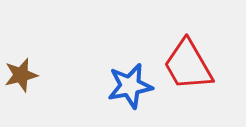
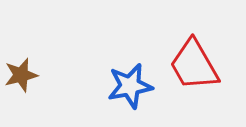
red trapezoid: moved 6 px right
